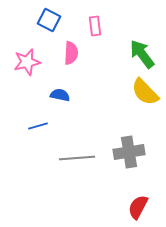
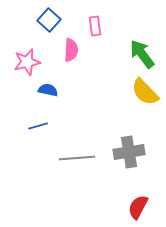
blue square: rotated 15 degrees clockwise
pink semicircle: moved 3 px up
blue semicircle: moved 12 px left, 5 px up
